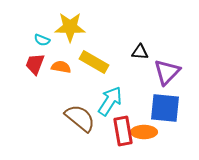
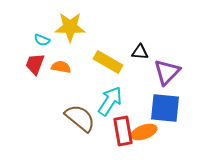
yellow rectangle: moved 14 px right
orange ellipse: rotated 20 degrees counterclockwise
